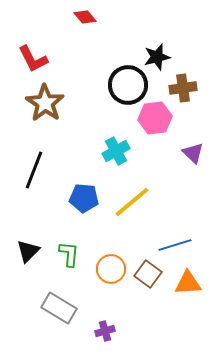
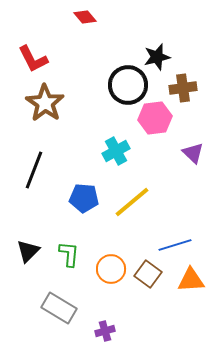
orange triangle: moved 3 px right, 3 px up
